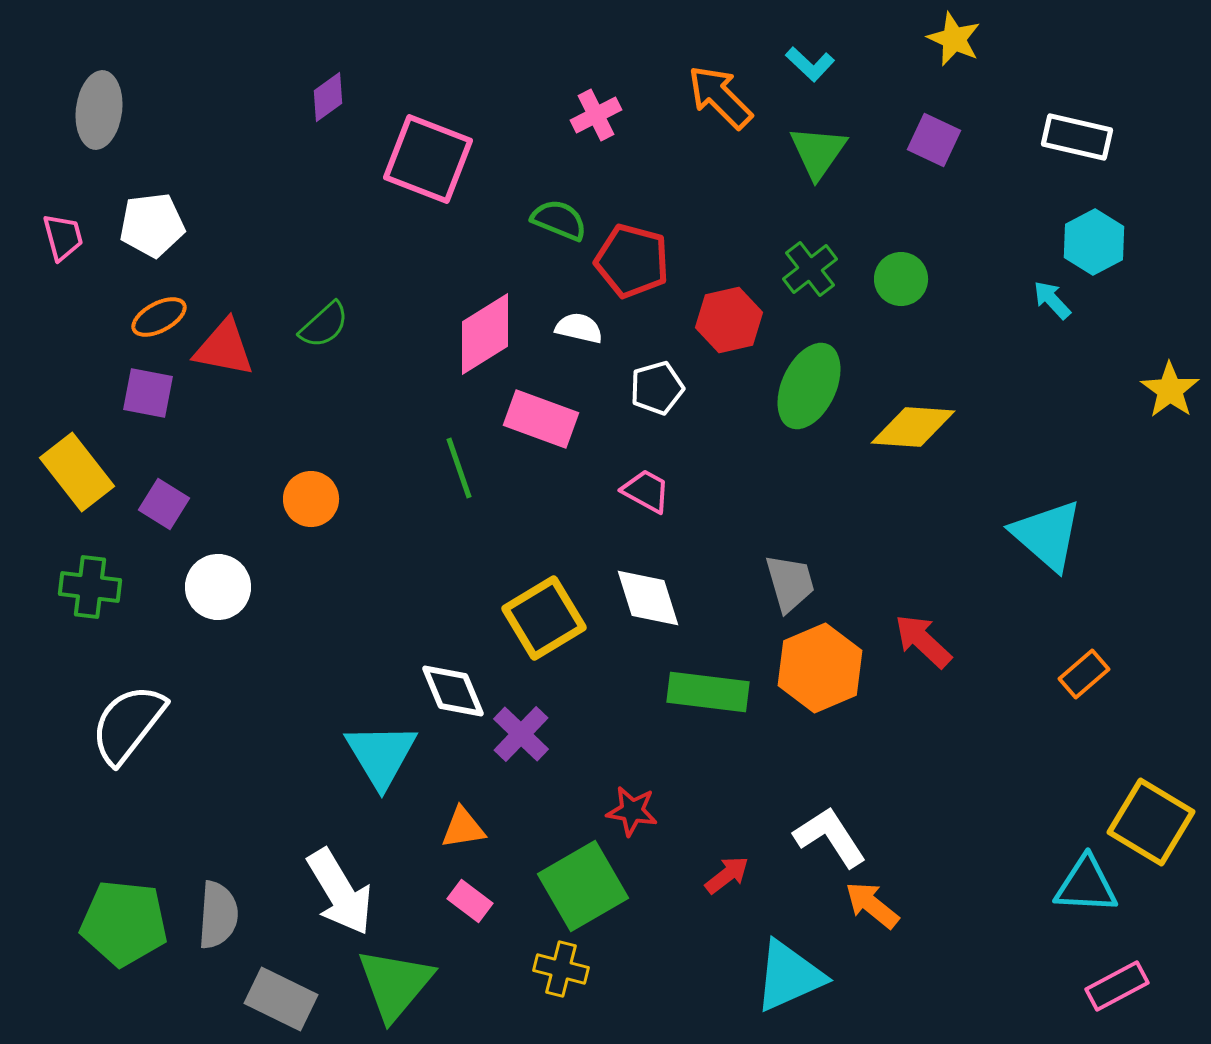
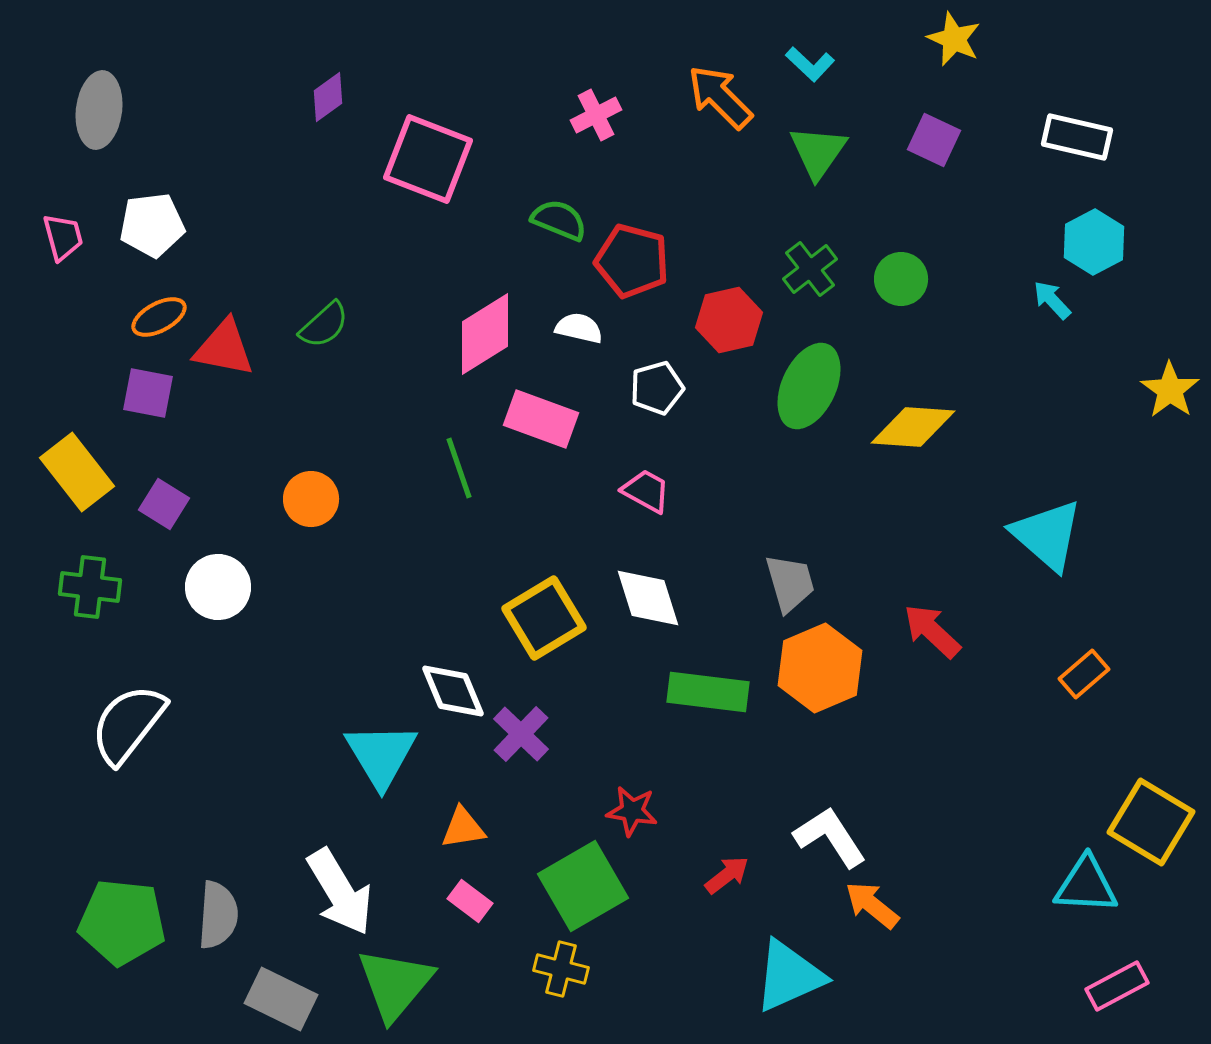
red arrow at (923, 641): moved 9 px right, 10 px up
green pentagon at (124, 923): moved 2 px left, 1 px up
